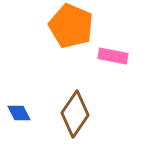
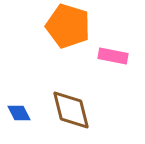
orange pentagon: moved 3 px left; rotated 6 degrees counterclockwise
brown diamond: moved 4 px left, 4 px up; rotated 48 degrees counterclockwise
